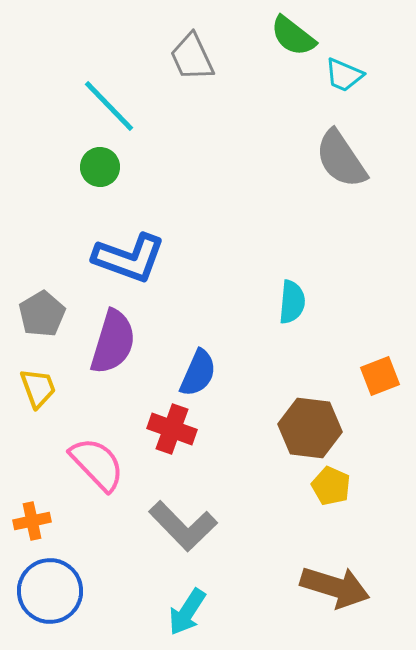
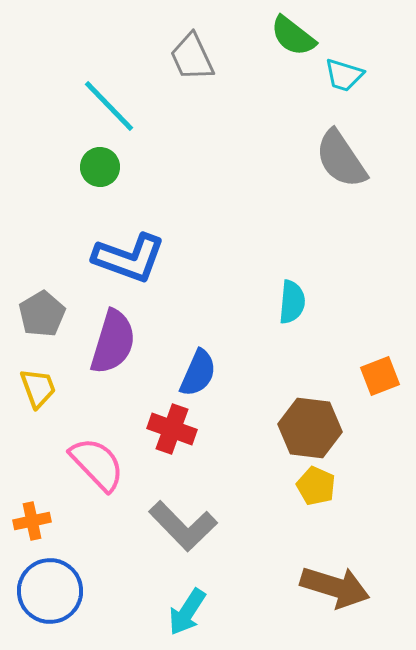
cyan trapezoid: rotated 6 degrees counterclockwise
yellow pentagon: moved 15 px left
